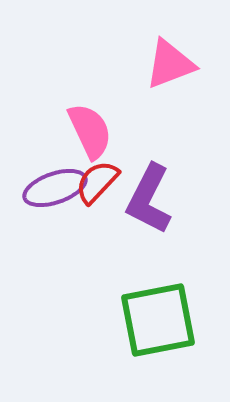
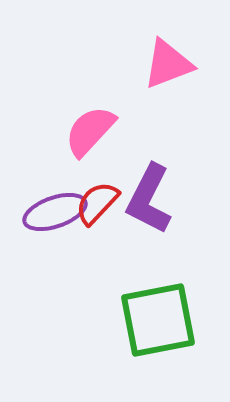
pink triangle: moved 2 px left
pink semicircle: rotated 112 degrees counterclockwise
red semicircle: moved 21 px down
purple ellipse: moved 24 px down
